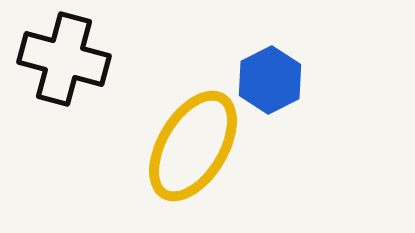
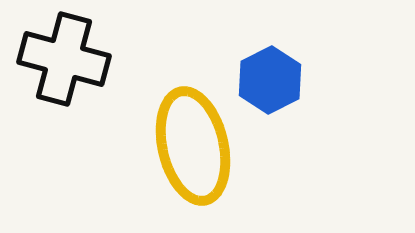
yellow ellipse: rotated 44 degrees counterclockwise
